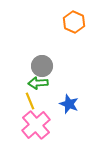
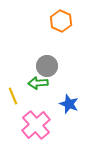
orange hexagon: moved 13 px left, 1 px up
gray circle: moved 5 px right
yellow line: moved 17 px left, 5 px up
